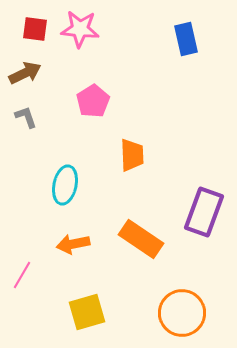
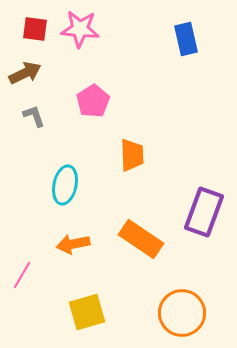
gray L-shape: moved 8 px right, 1 px up
